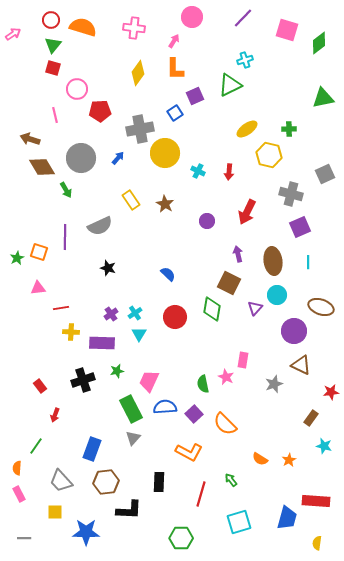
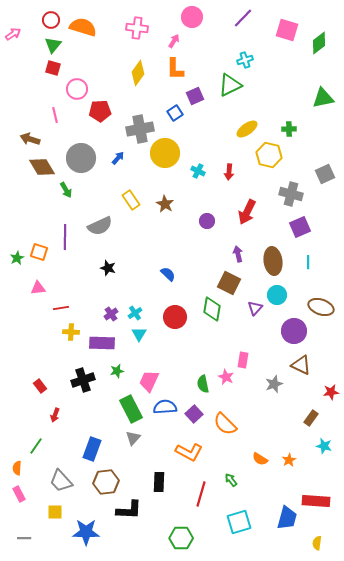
pink cross at (134, 28): moved 3 px right
